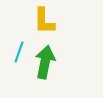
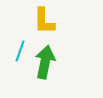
cyan line: moved 1 px right, 1 px up
